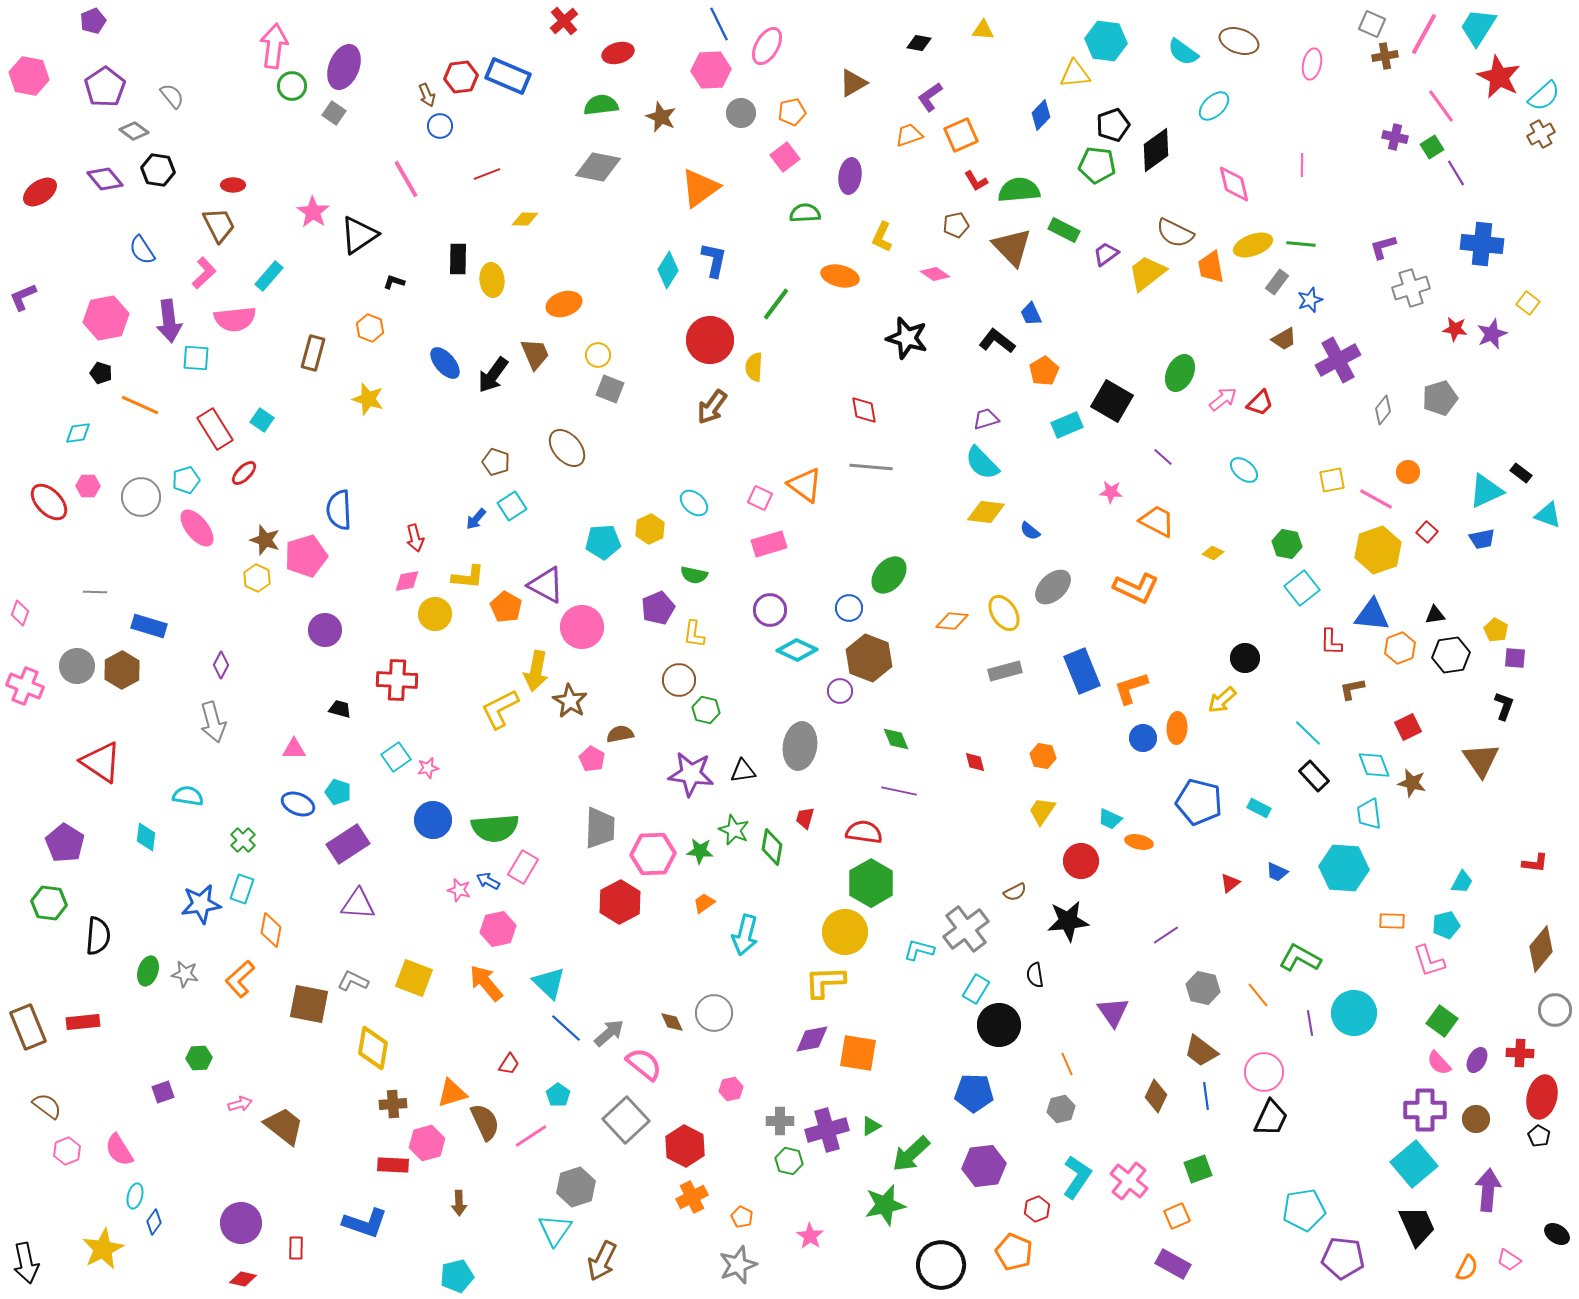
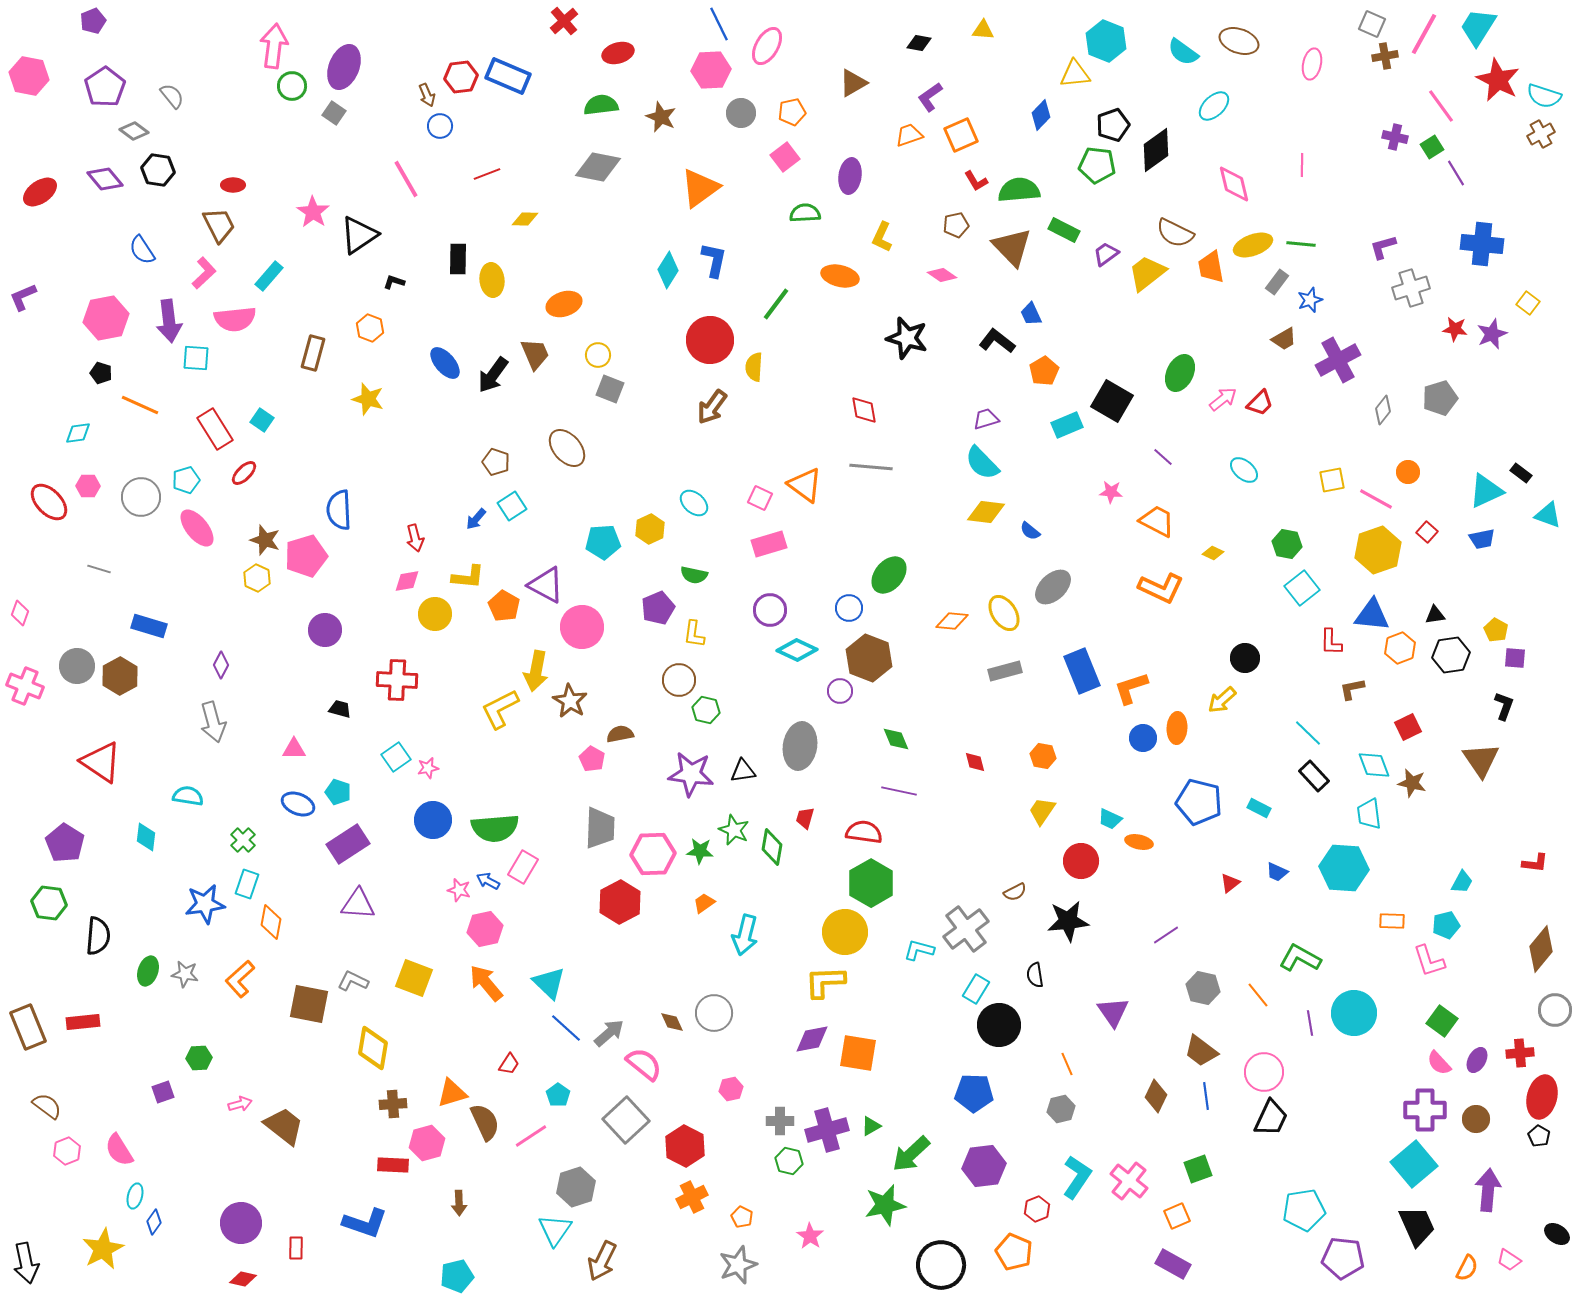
cyan hexagon at (1106, 41): rotated 15 degrees clockwise
red star at (1499, 77): moved 1 px left, 3 px down
cyan semicircle at (1544, 96): rotated 60 degrees clockwise
pink diamond at (935, 274): moved 7 px right, 1 px down
orange L-shape at (1136, 588): moved 25 px right
gray line at (95, 592): moved 4 px right, 23 px up; rotated 15 degrees clockwise
orange pentagon at (506, 607): moved 2 px left, 1 px up
brown hexagon at (122, 670): moved 2 px left, 6 px down
cyan rectangle at (242, 889): moved 5 px right, 5 px up
blue star at (201, 904): moved 4 px right
pink hexagon at (498, 929): moved 13 px left
orange diamond at (271, 930): moved 8 px up
red cross at (1520, 1053): rotated 8 degrees counterclockwise
